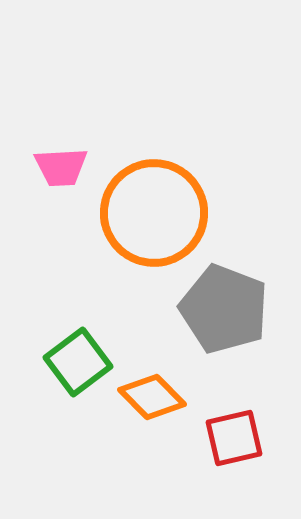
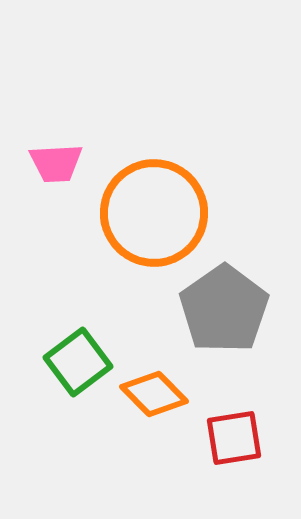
pink trapezoid: moved 5 px left, 4 px up
gray pentagon: rotated 16 degrees clockwise
orange diamond: moved 2 px right, 3 px up
red square: rotated 4 degrees clockwise
